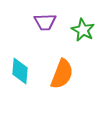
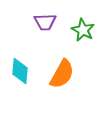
orange semicircle: rotated 8 degrees clockwise
